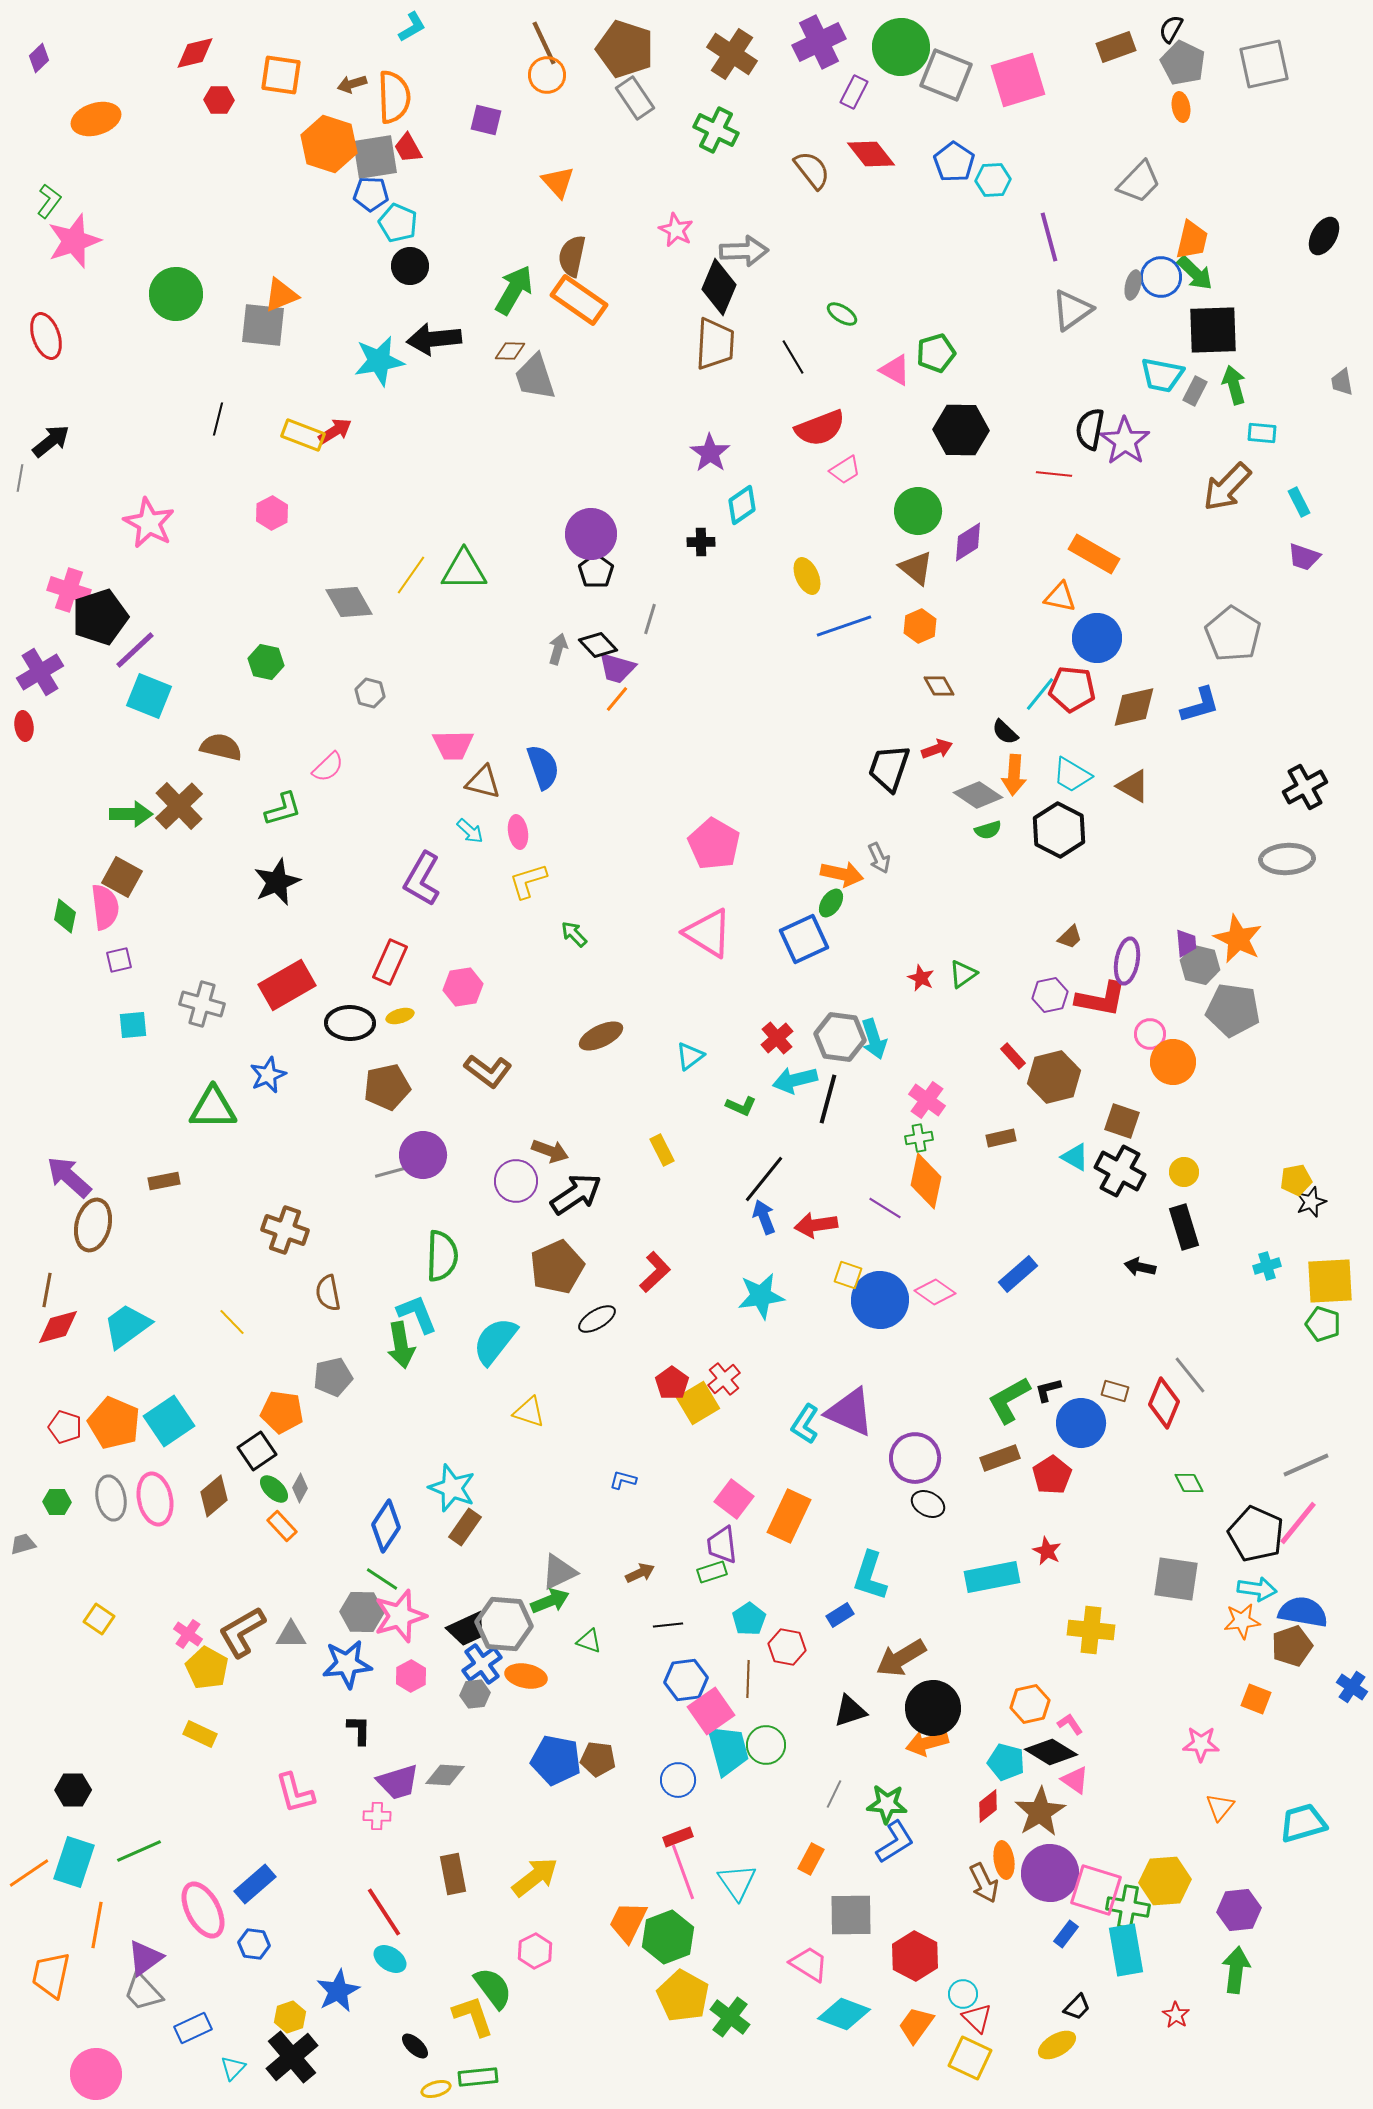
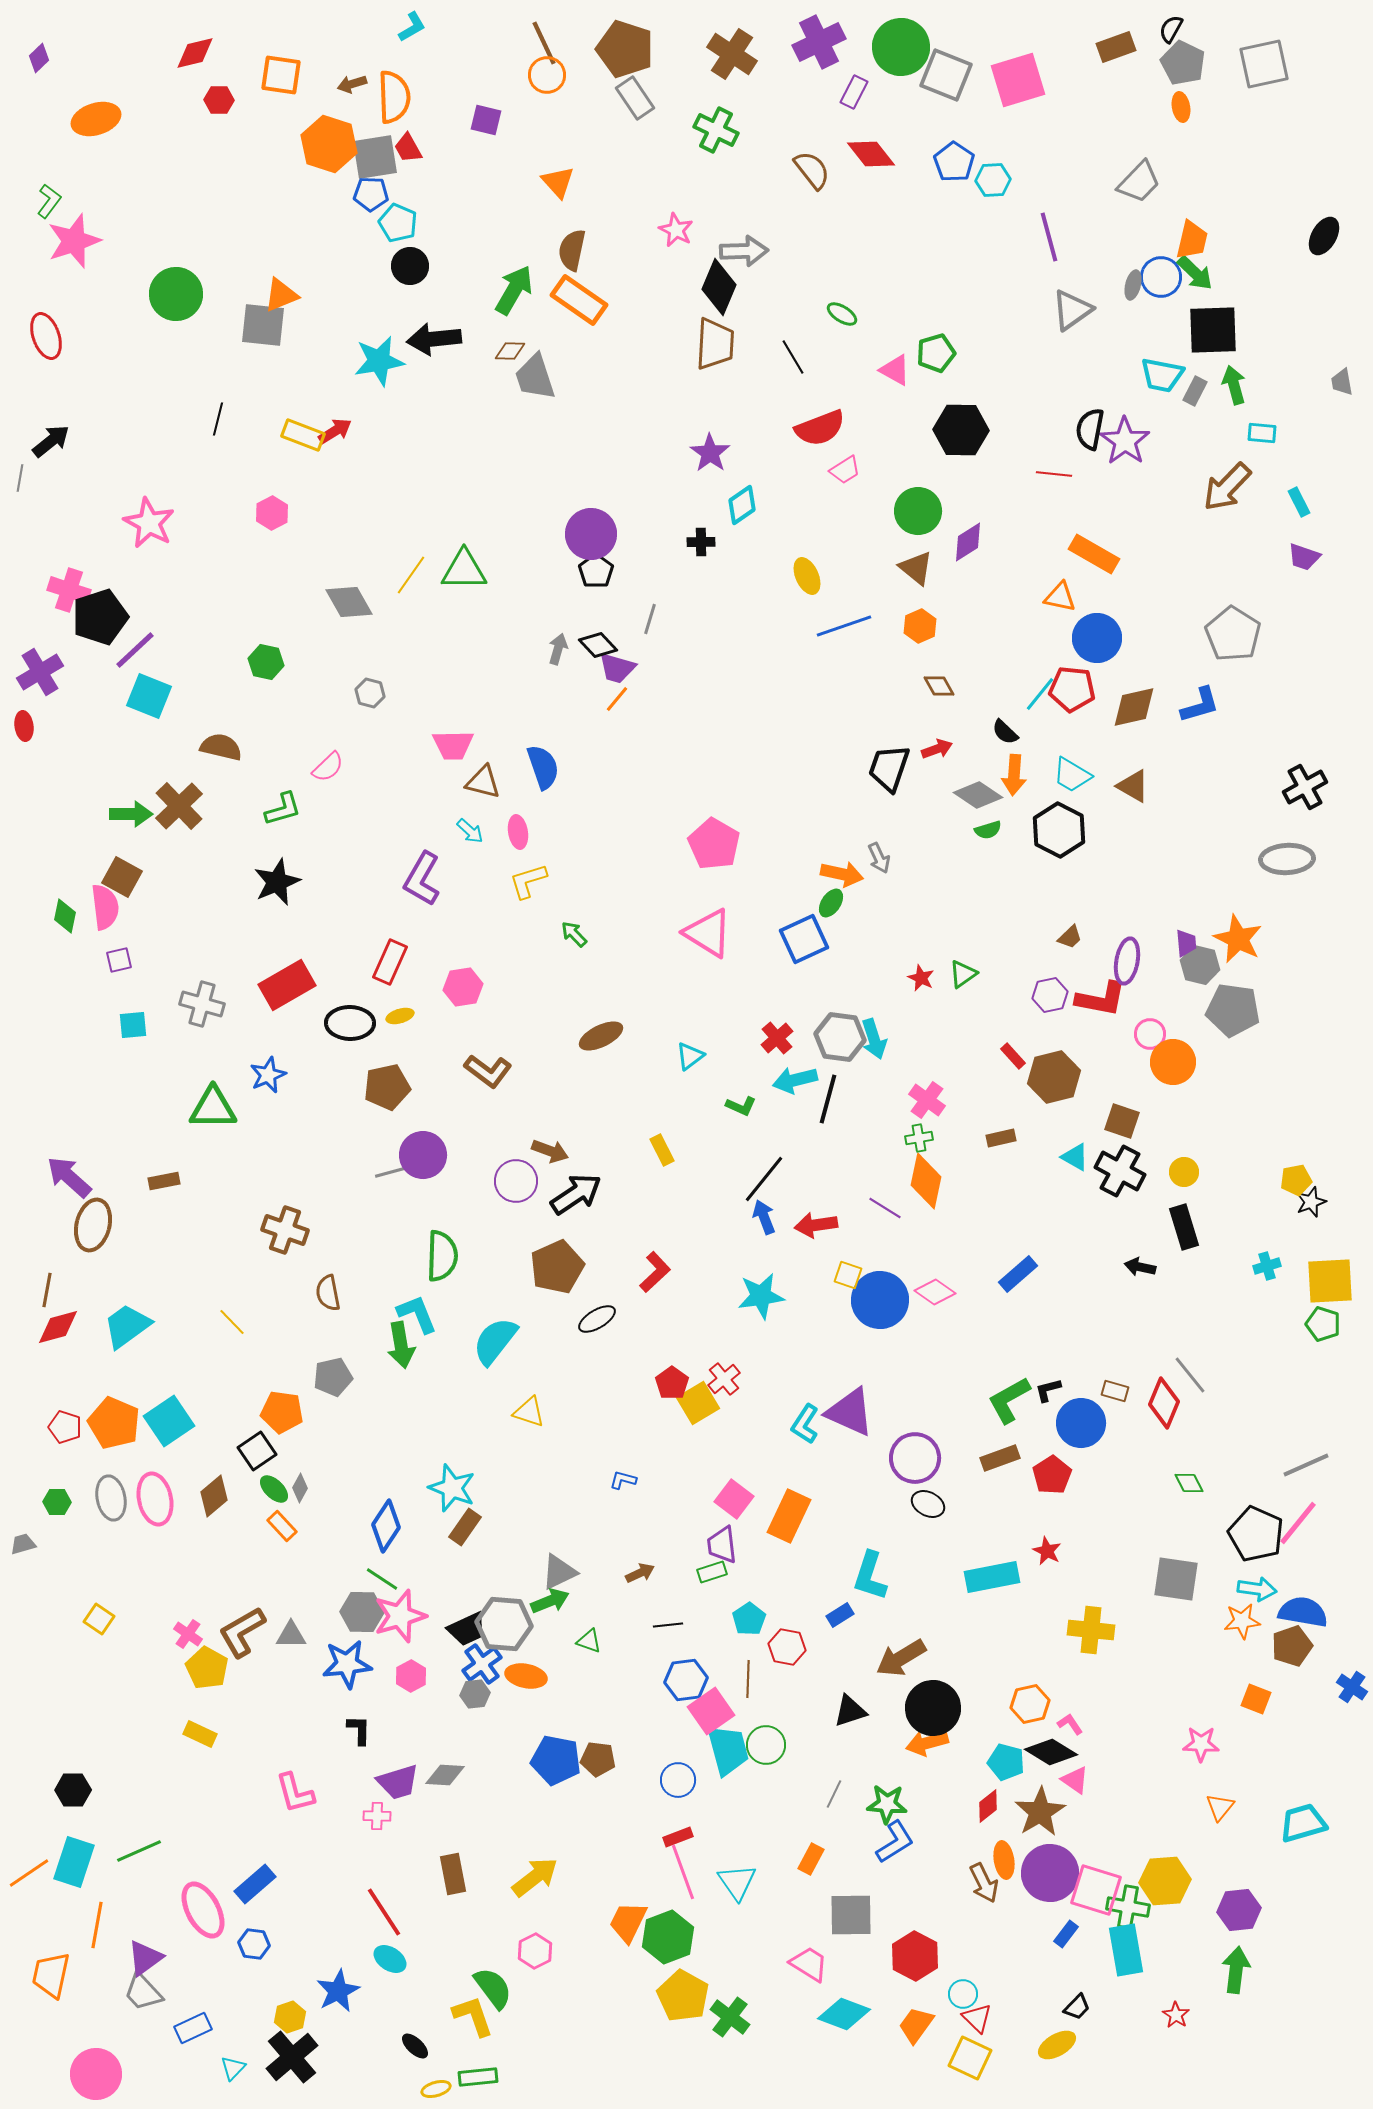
brown semicircle at (572, 256): moved 6 px up
